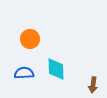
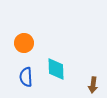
orange circle: moved 6 px left, 4 px down
blue semicircle: moved 2 px right, 4 px down; rotated 90 degrees counterclockwise
